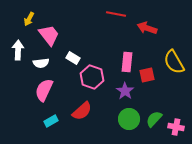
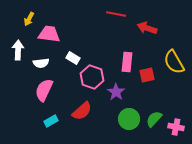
pink trapezoid: moved 1 px up; rotated 45 degrees counterclockwise
purple star: moved 9 px left, 1 px down
